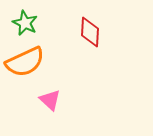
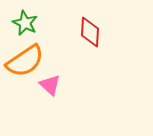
orange semicircle: moved 1 px up; rotated 9 degrees counterclockwise
pink triangle: moved 15 px up
